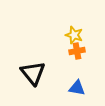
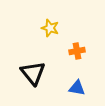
yellow star: moved 24 px left, 7 px up
